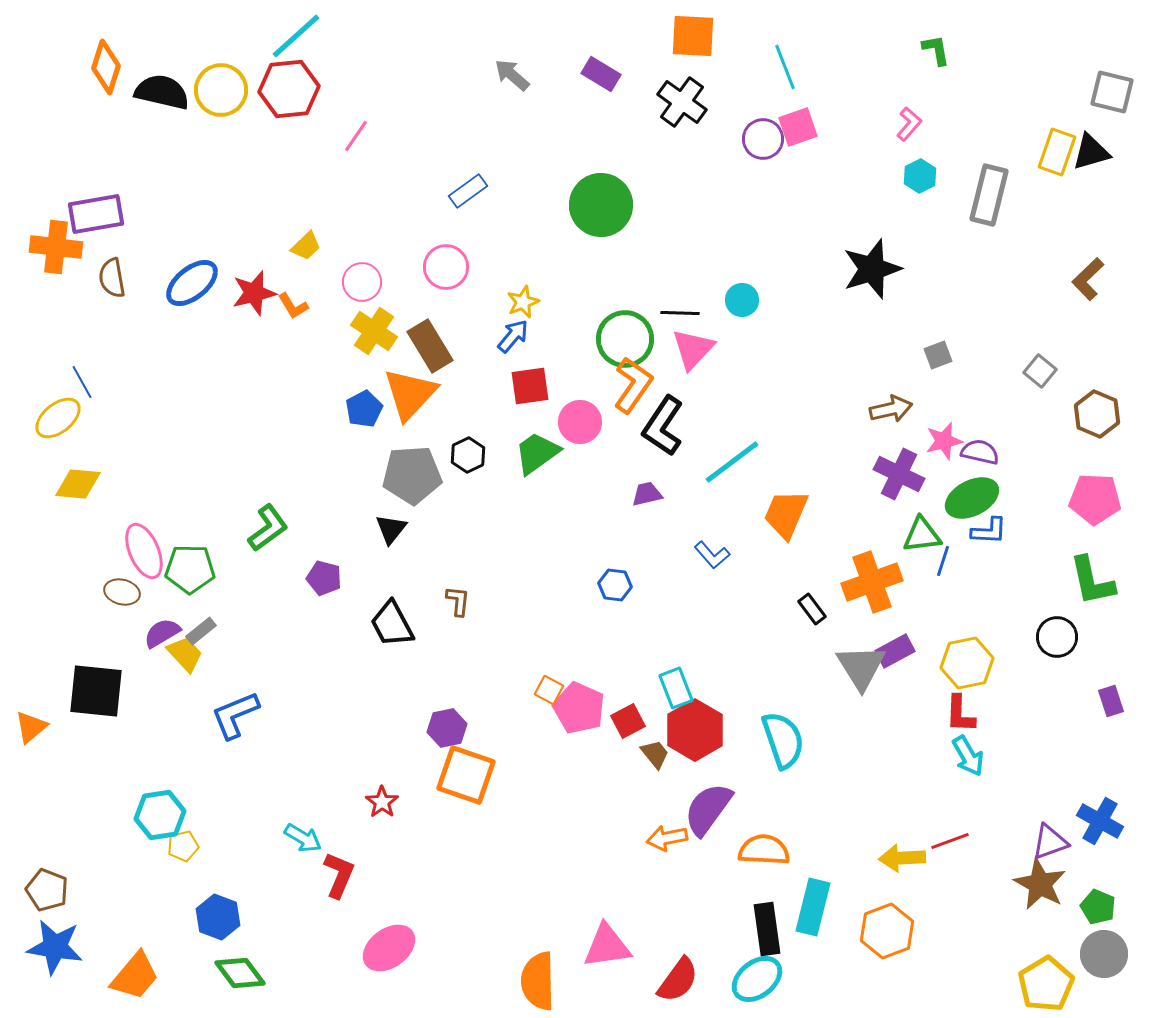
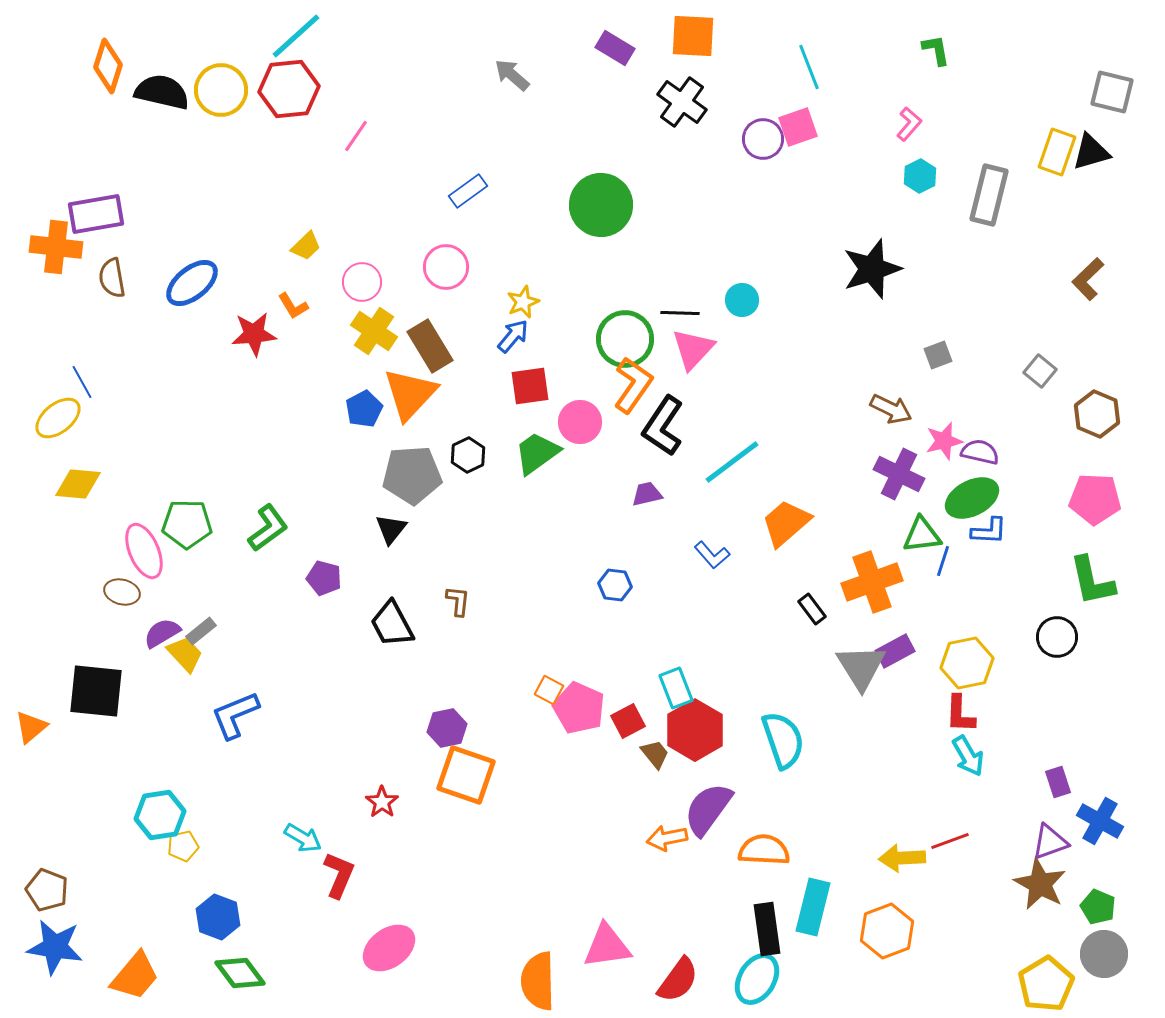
orange diamond at (106, 67): moved 2 px right, 1 px up
cyan line at (785, 67): moved 24 px right
purple rectangle at (601, 74): moved 14 px right, 26 px up
red star at (254, 293): moved 41 px down; rotated 9 degrees clockwise
brown arrow at (891, 409): rotated 39 degrees clockwise
orange trapezoid at (786, 514): moved 9 px down; rotated 26 degrees clockwise
green pentagon at (190, 569): moved 3 px left, 45 px up
purple rectangle at (1111, 701): moved 53 px left, 81 px down
cyan ellipse at (757, 979): rotated 21 degrees counterclockwise
